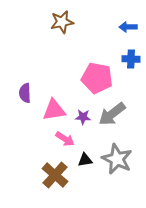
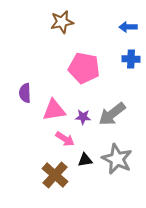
pink pentagon: moved 13 px left, 10 px up
